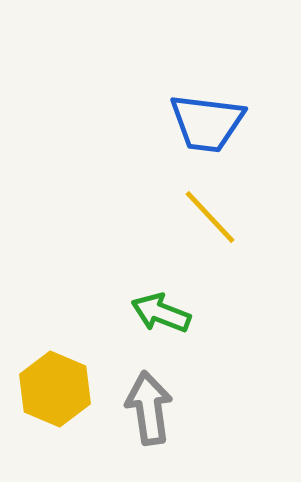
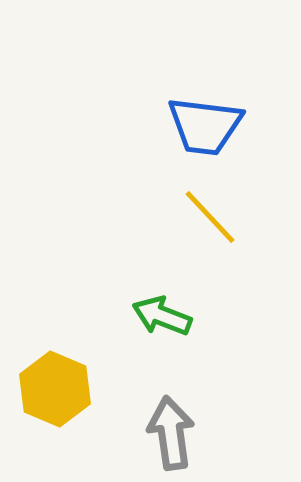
blue trapezoid: moved 2 px left, 3 px down
green arrow: moved 1 px right, 3 px down
gray arrow: moved 22 px right, 25 px down
